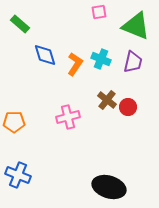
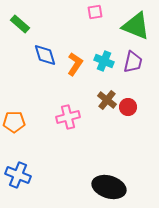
pink square: moved 4 px left
cyan cross: moved 3 px right, 2 px down
